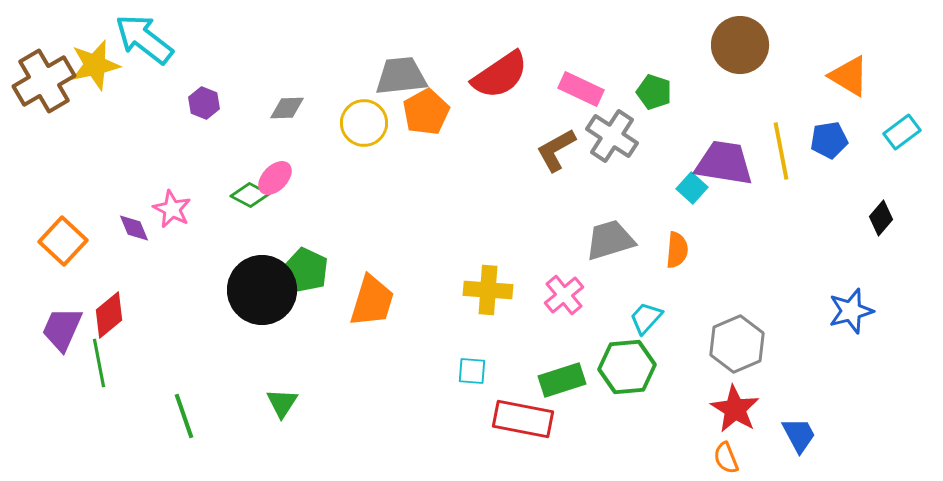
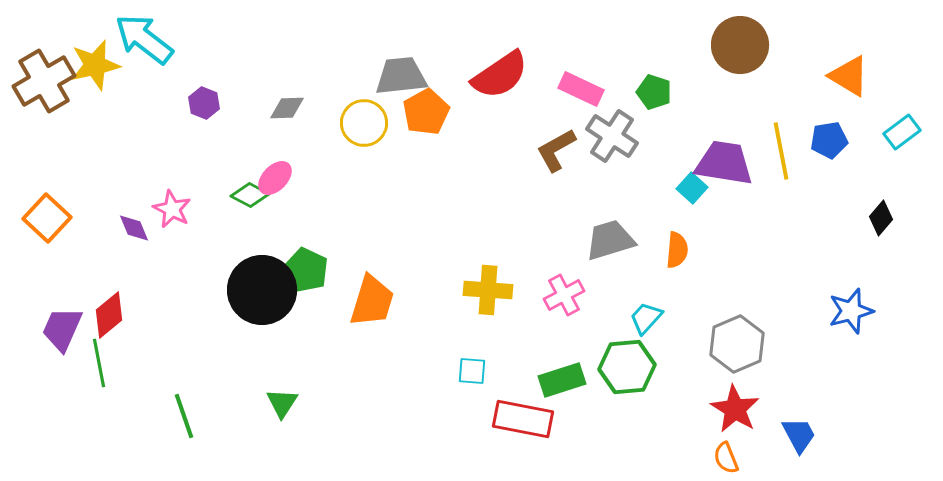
orange square at (63, 241): moved 16 px left, 23 px up
pink cross at (564, 295): rotated 12 degrees clockwise
